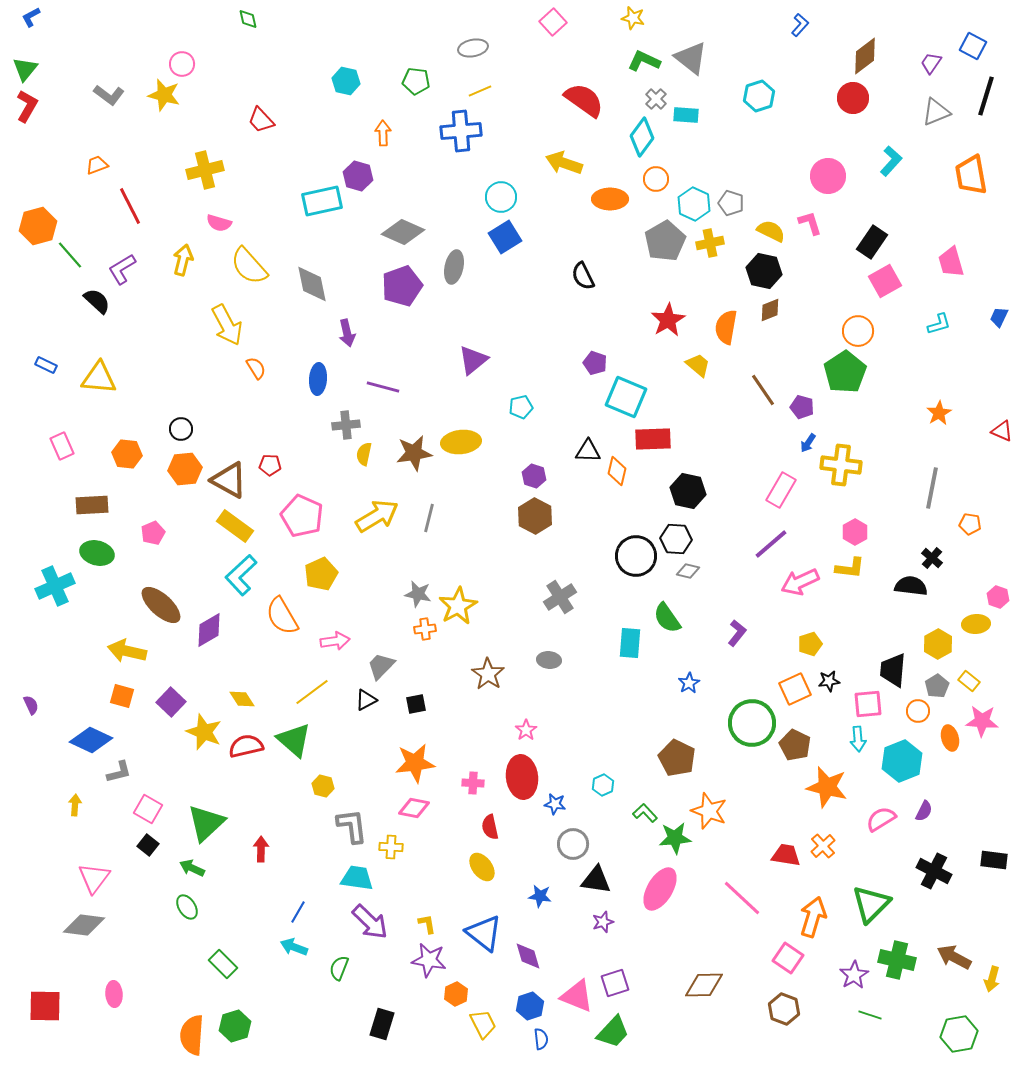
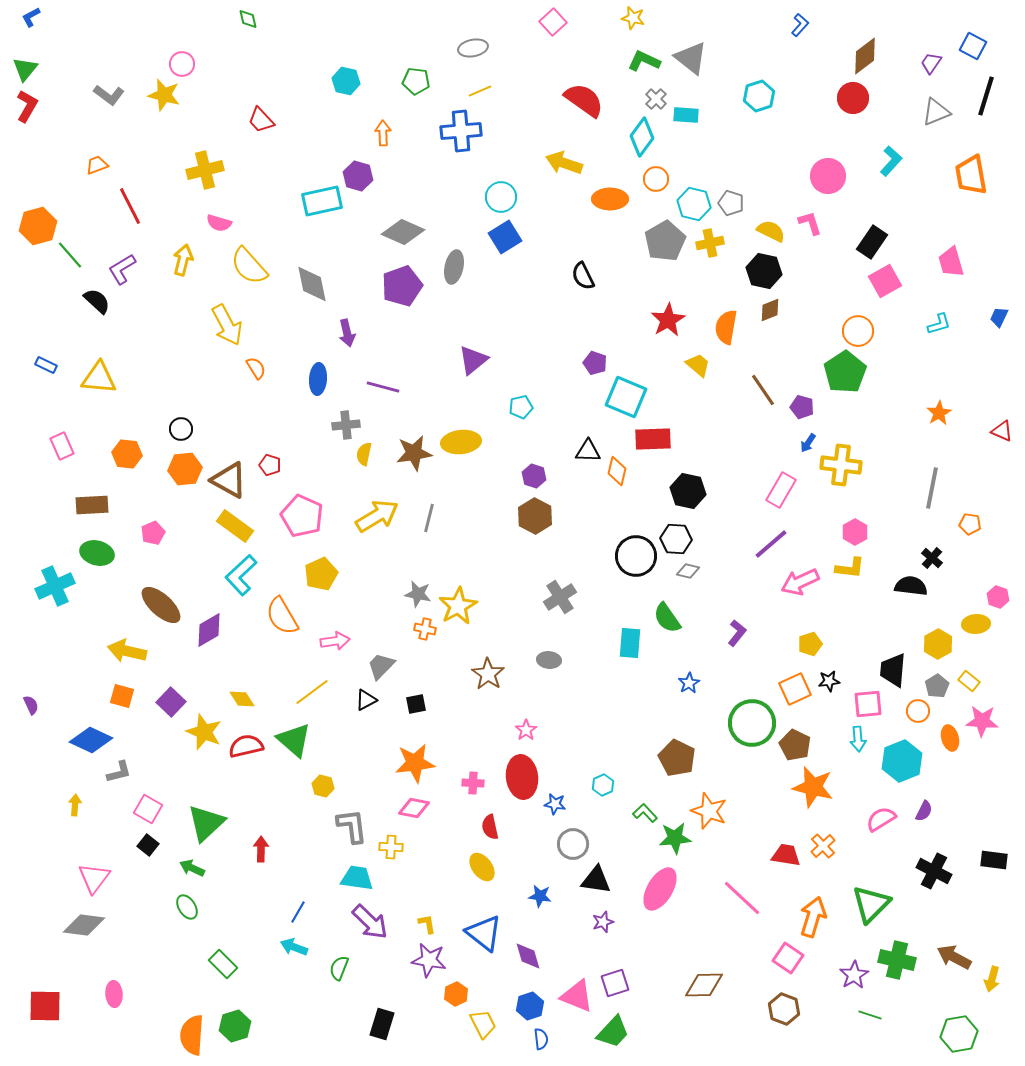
cyan hexagon at (694, 204): rotated 12 degrees counterclockwise
red pentagon at (270, 465): rotated 15 degrees clockwise
orange cross at (425, 629): rotated 20 degrees clockwise
orange star at (827, 787): moved 14 px left
